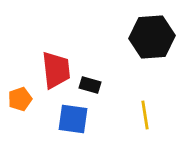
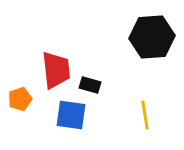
blue square: moved 2 px left, 4 px up
